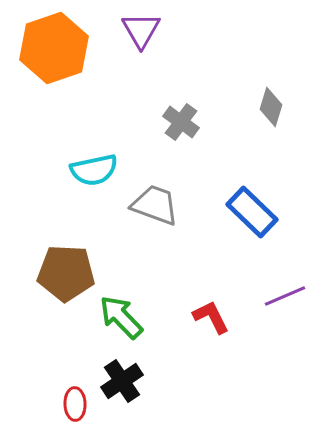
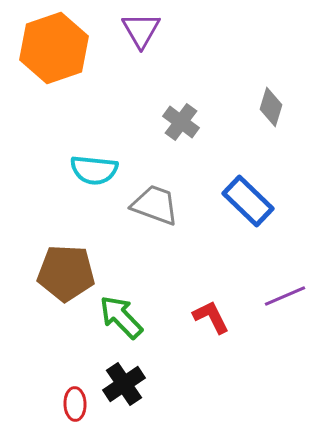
cyan semicircle: rotated 18 degrees clockwise
blue rectangle: moved 4 px left, 11 px up
black cross: moved 2 px right, 3 px down
